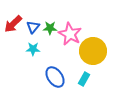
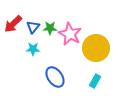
yellow circle: moved 3 px right, 3 px up
cyan rectangle: moved 11 px right, 2 px down
